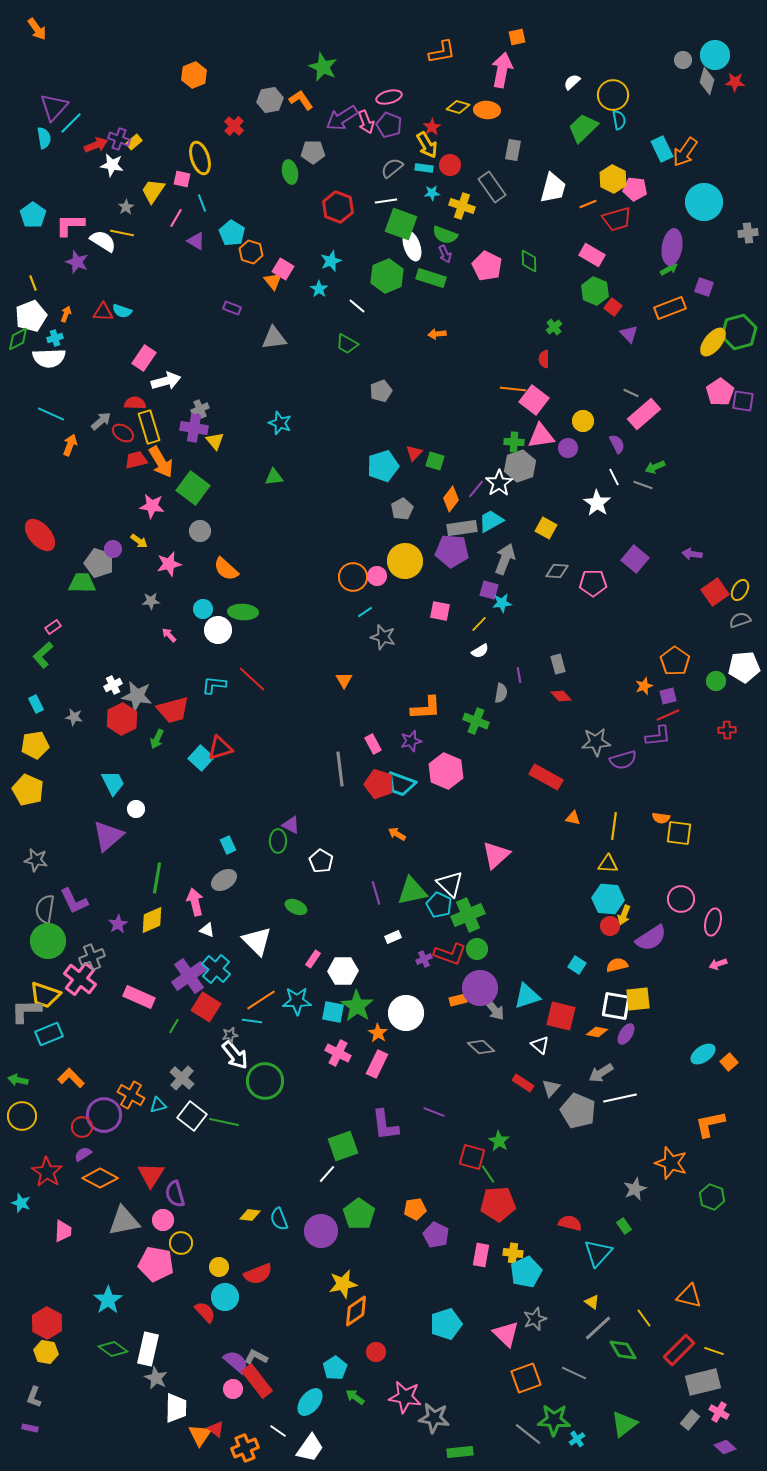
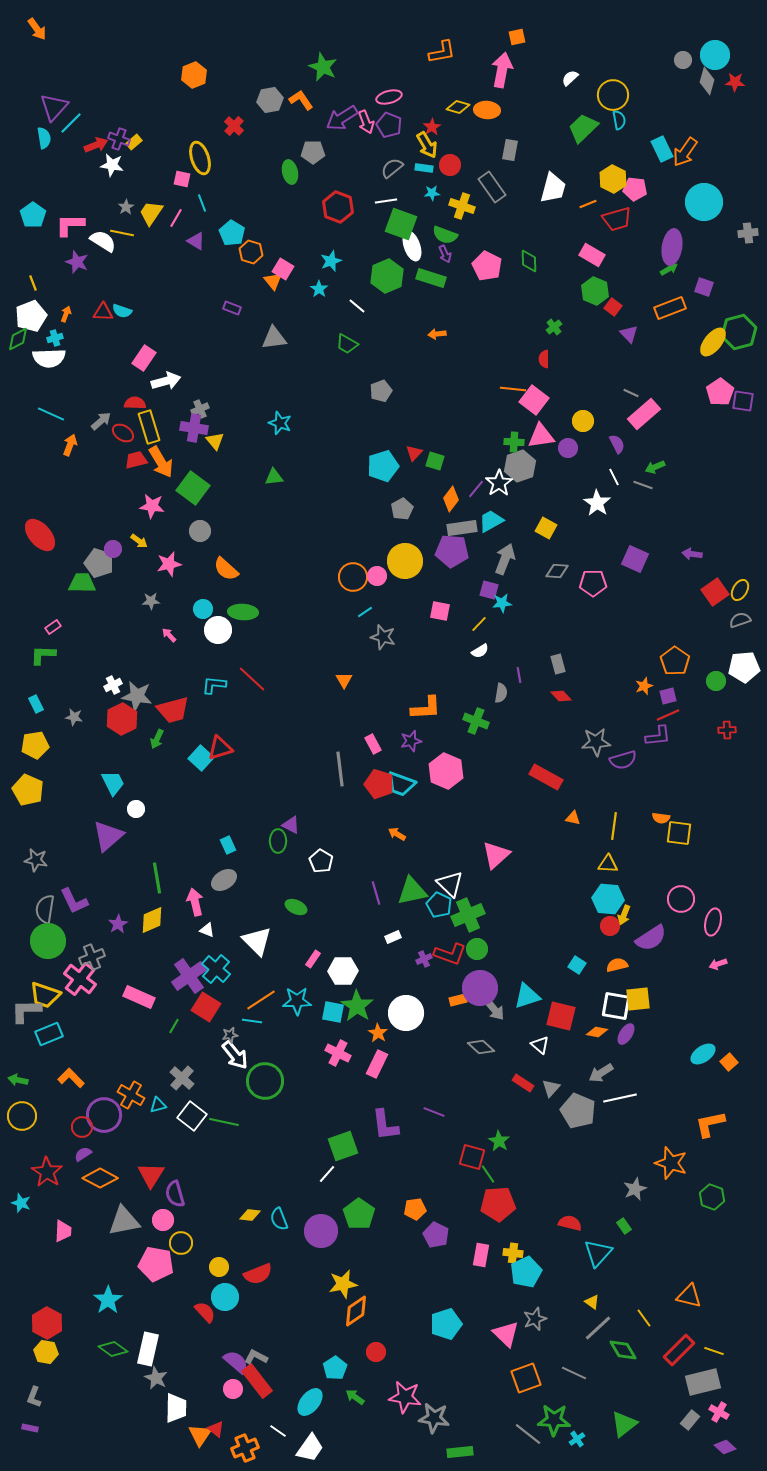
white semicircle at (572, 82): moved 2 px left, 4 px up
gray rectangle at (513, 150): moved 3 px left
yellow trapezoid at (153, 191): moved 2 px left, 22 px down
purple square at (635, 559): rotated 16 degrees counterclockwise
green L-shape at (43, 655): rotated 44 degrees clockwise
green line at (157, 878): rotated 20 degrees counterclockwise
